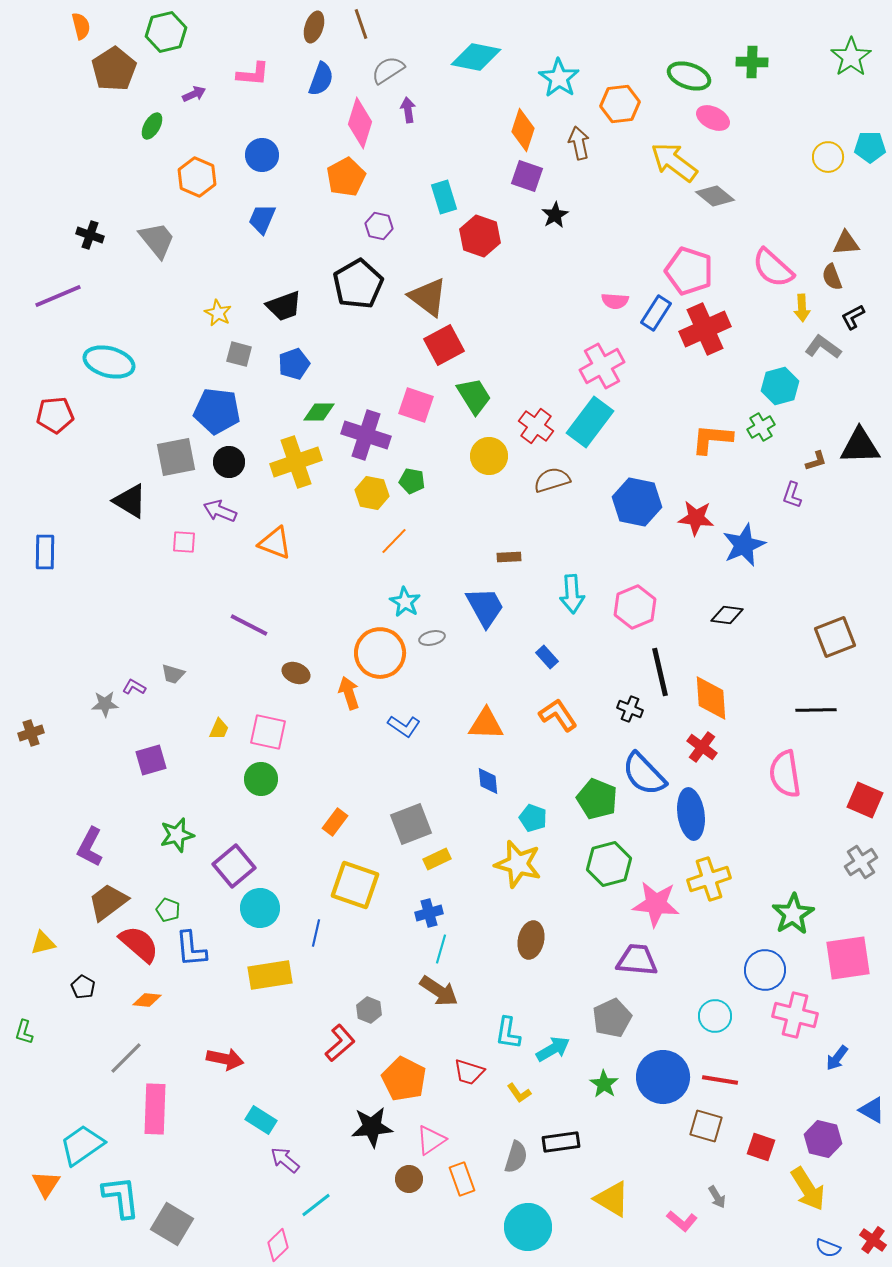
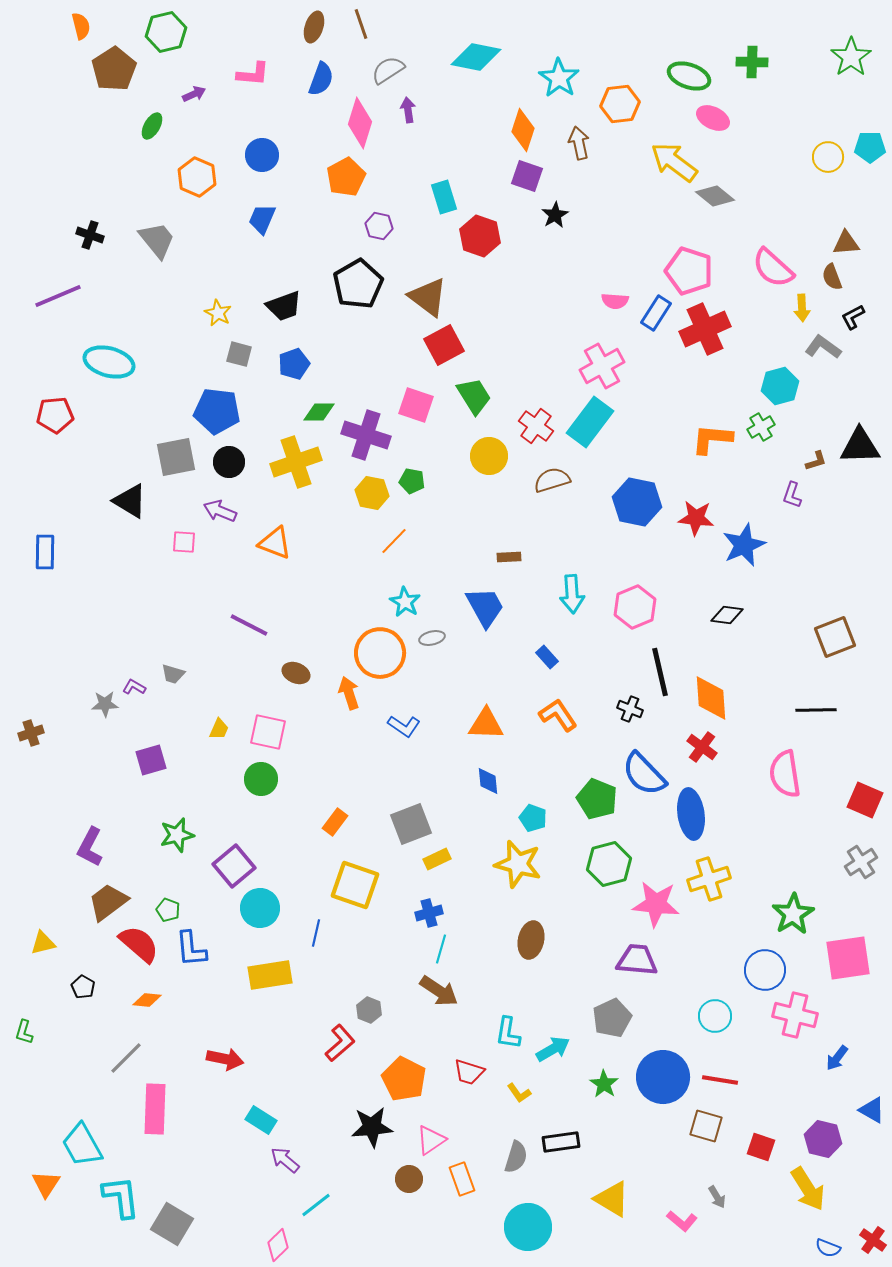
cyan trapezoid at (82, 1145): rotated 84 degrees counterclockwise
